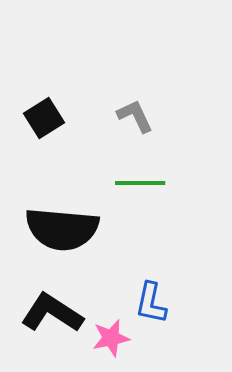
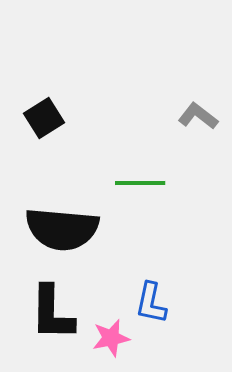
gray L-shape: moved 63 px right; rotated 27 degrees counterclockwise
black L-shape: rotated 122 degrees counterclockwise
